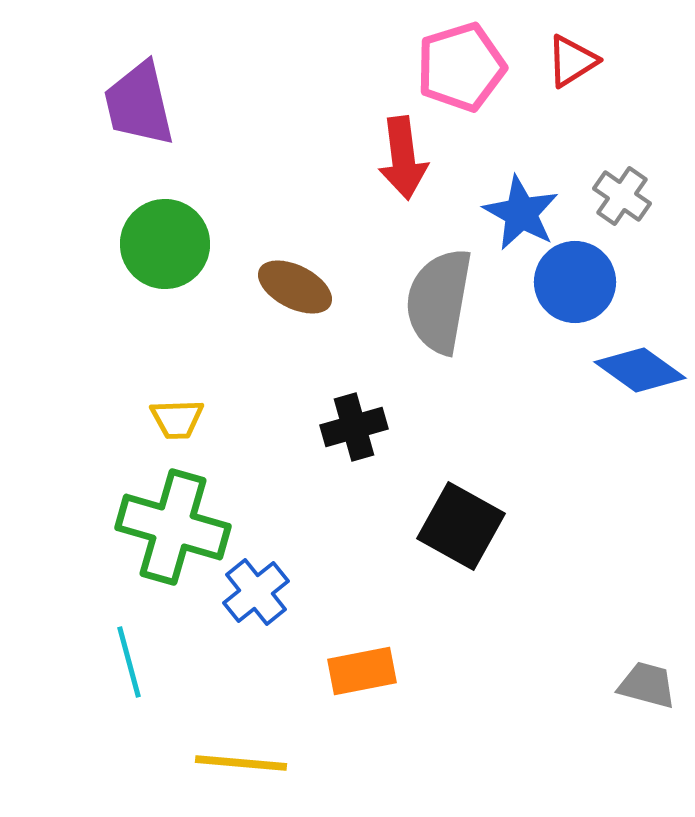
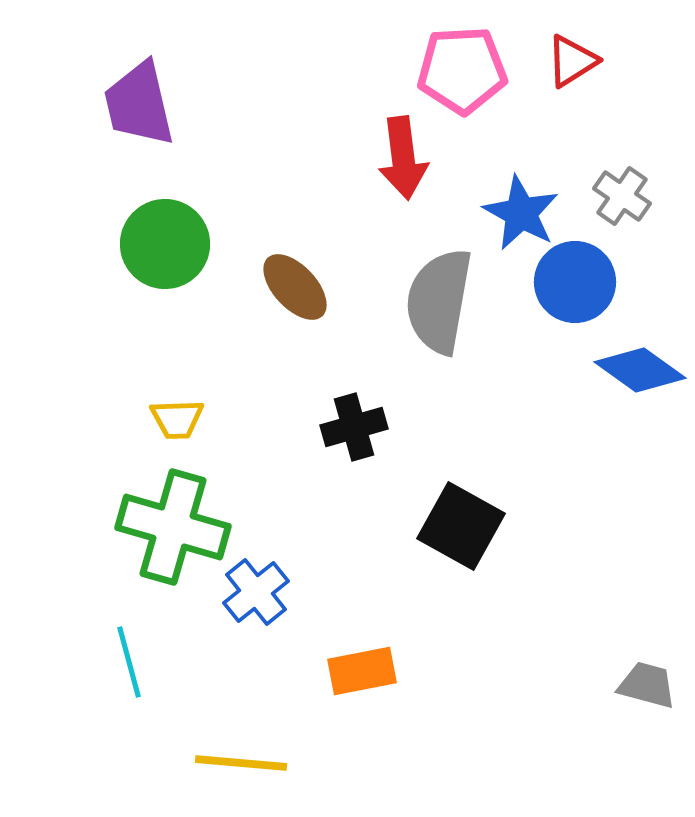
pink pentagon: moved 1 px right, 3 px down; rotated 14 degrees clockwise
brown ellipse: rotated 20 degrees clockwise
